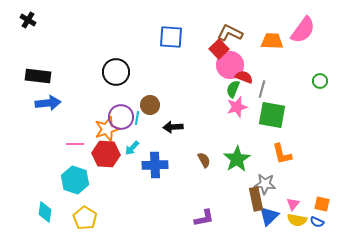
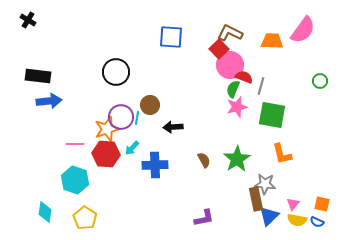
gray line: moved 1 px left, 3 px up
blue arrow: moved 1 px right, 2 px up
